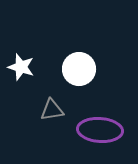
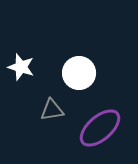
white circle: moved 4 px down
purple ellipse: moved 2 px up; rotated 45 degrees counterclockwise
